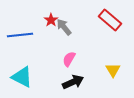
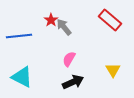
blue line: moved 1 px left, 1 px down
